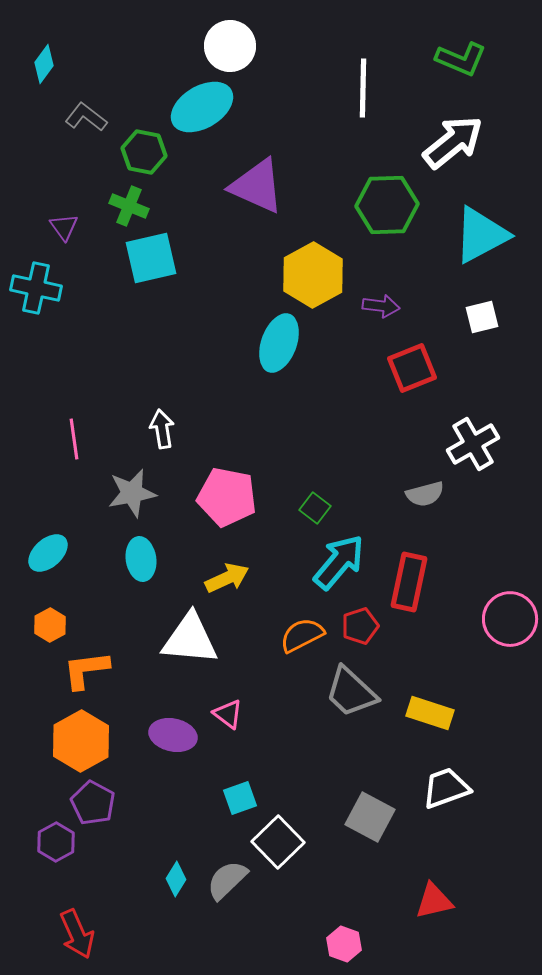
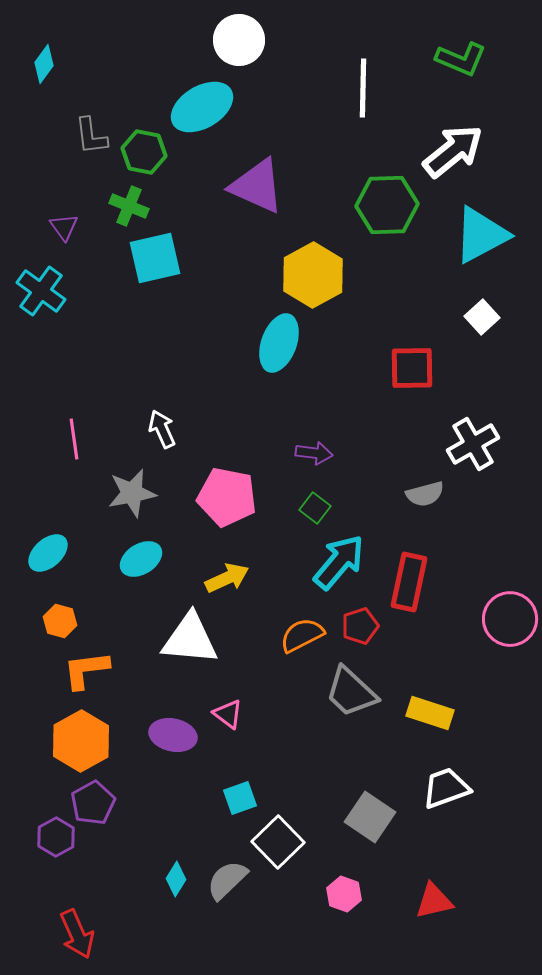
white circle at (230, 46): moved 9 px right, 6 px up
gray L-shape at (86, 117): moved 5 px right, 19 px down; rotated 135 degrees counterclockwise
white arrow at (453, 142): moved 9 px down
cyan square at (151, 258): moved 4 px right
cyan cross at (36, 288): moved 5 px right, 3 px down; rotated 24 degrees clockwise
purple arrow at (381, 306): moved 67 px left, 147 px down
white square at (482, 317): rotated 28 degrees counterclockwise
red square at (412, 368): rotated 21 degrees clockwise
white arrow at (162, 429): rotated 15 degrees counterclockwise
cyan ellipse at (141, 559): rotated 66 degrees clockwise
orange hexagon at (50, 625): moved 10 px right, 4 px up; rotated 16 degrees counterclockwise
purple pentagon at (93, 803): rotated 15 degrees clockwise
gray square at (370, 817): rotated 6 degrees clockwise
purple hexagon at (56, 842): moved 5 px up
pink hexagon at (344, 944): moved 50 px up
